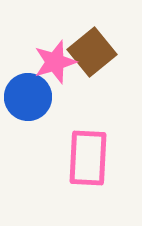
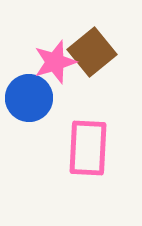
blue circle: moved 1 px right, 1 px down
pink rectangle: moved 10 px up
